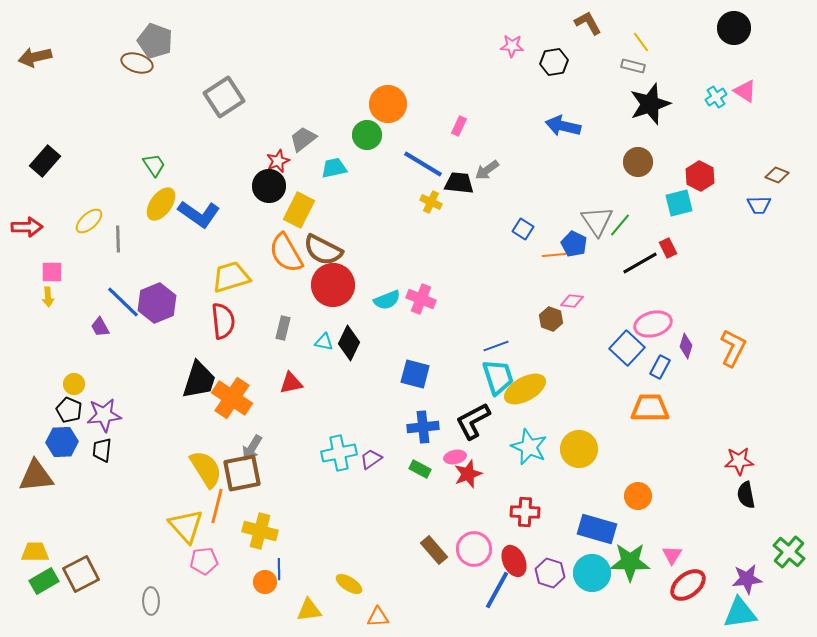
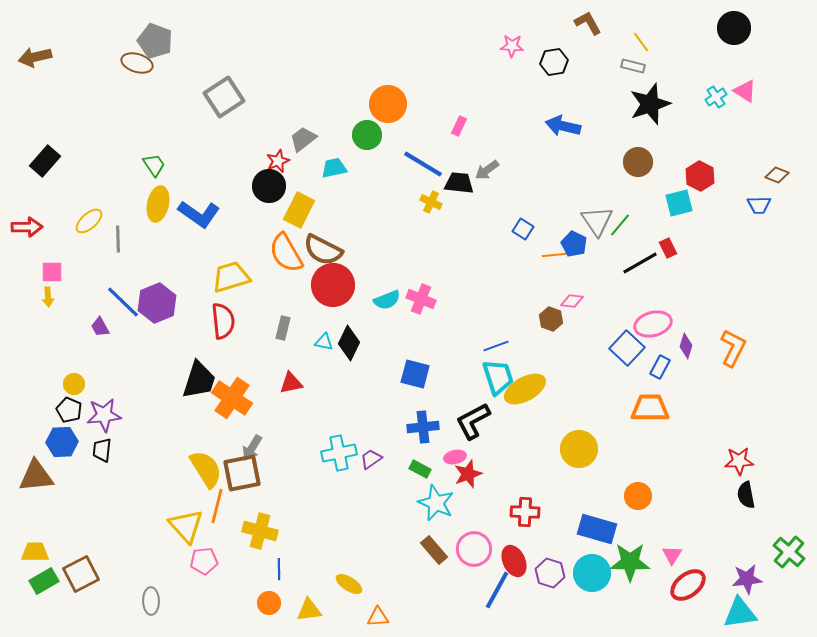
yellow ellipse at (161, 204): moved 3 px left; rotated 24 degrees counterclockwise
cyan star at (529, 447): moved 93 px left, 56 px down
orange circle at (265, 582): moved 4 px right, 21 px down
